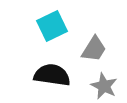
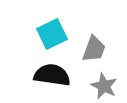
cyan square: moved 8 px down
gray trapezoid: rotated 12 degrees counterclockwise
